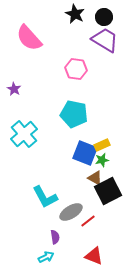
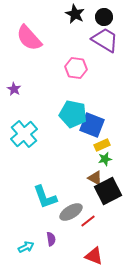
pink hexagon: moved 1 px up
cyan pentagon: moved 1 px left
blue square: moved 7 px right, 28 px up
green star: moved 3 px right, 1 px up
cyan L-shape: rotated 8 degrees clockwise
purple semicircle: moved 4 px left, 2 px down
cyan arrow: moved 20 px left, 10 px up
